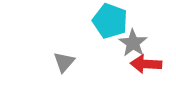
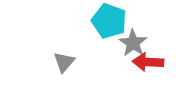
cyan pentagon: moved 1 px left
red arrow: moved 2 px right, 2 px up
